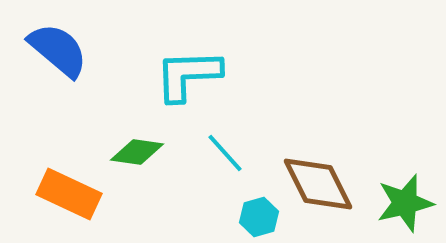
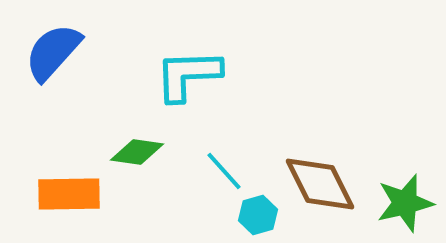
blue semicircle: moved 5 px left, 2 px down; rotated 88 degrees counterclockwise
cyan line: moved 1 px left, 18 px down
brown diamond: moved 2 px right
orange rectangle: rotated 26 degrees counterclockwise
cyan hexagon: moved 1 px left, 2 px up
